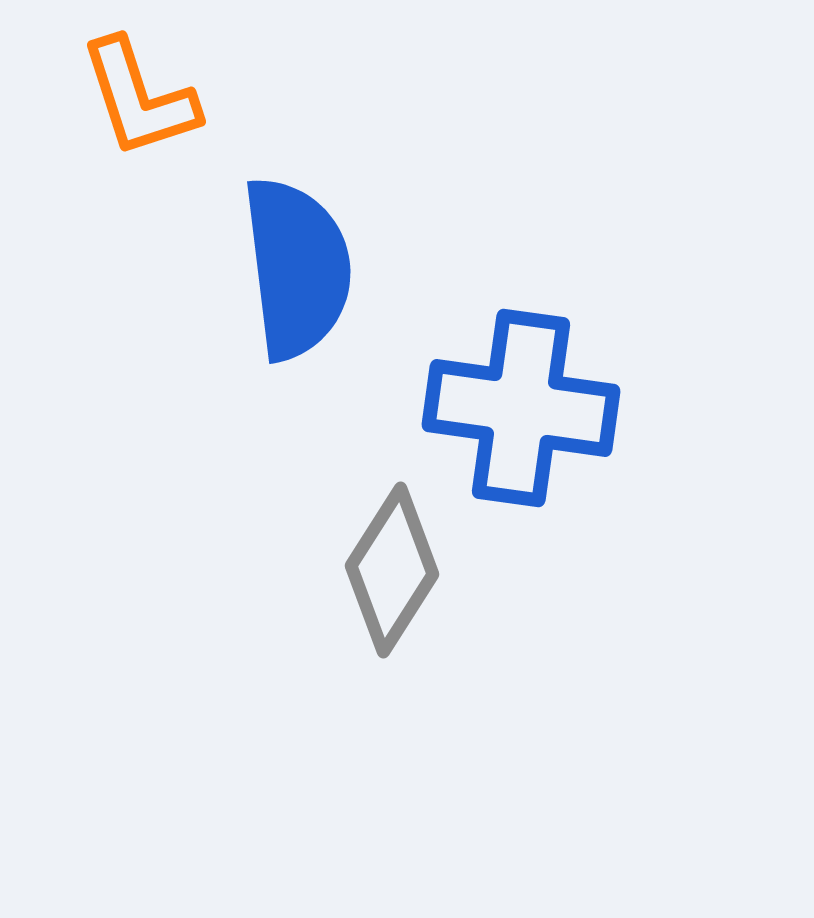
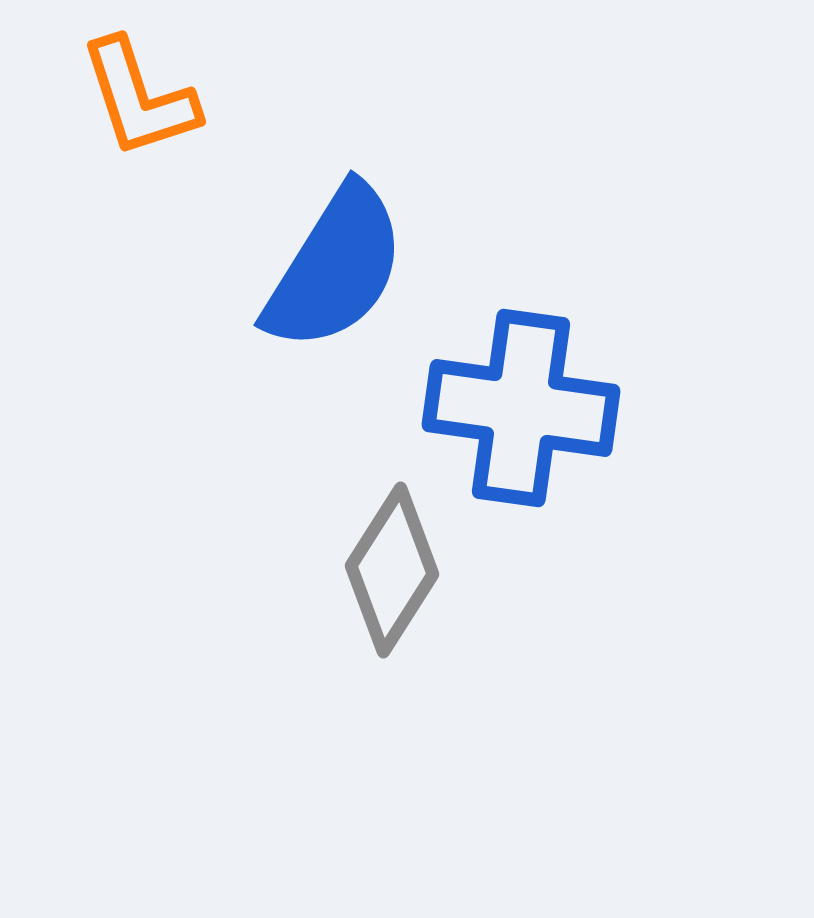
blue semicircle: moved 38 px right; rotated 39 degrees clockwise
